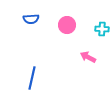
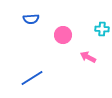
pink circle: moved 4 px left, 10 px down
blue line: rotated 45 degrees clockwise
